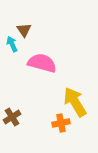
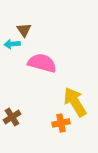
cyan arrow: rotated 70 degrees counterclockwise
